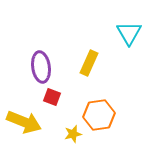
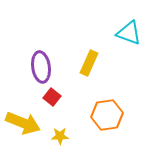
cyan triangle: rotated 40 degrees counterclockwise
red square: rotated 18 degrees clockwise
orange hexagon: moved 8 px right
yellow arrow: moved 1 px left, 1 px down
yellow star: moved 13 px left, 2 px down; rotated 12 degrees clockwise
